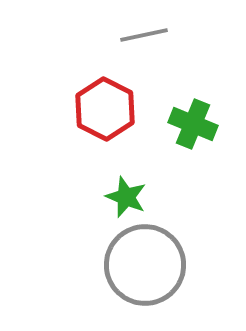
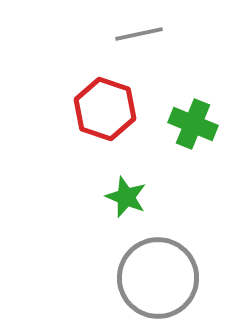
gray line: moved 5 px left, 1 px up
red hexagon: rotated 8 degrees counterclockwise
gray circle: moved 13 px right, 13 px down
